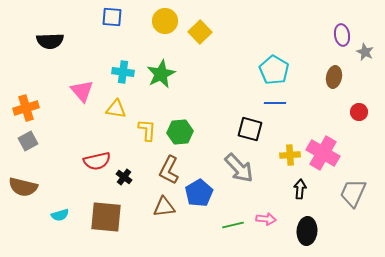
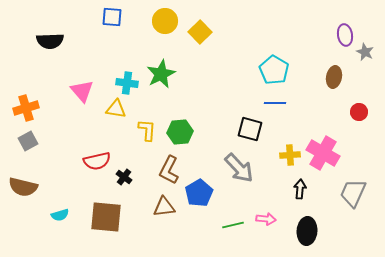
purple ellipse: moved 3 px right
cyan cross: moved 4 px right, 11 px down
